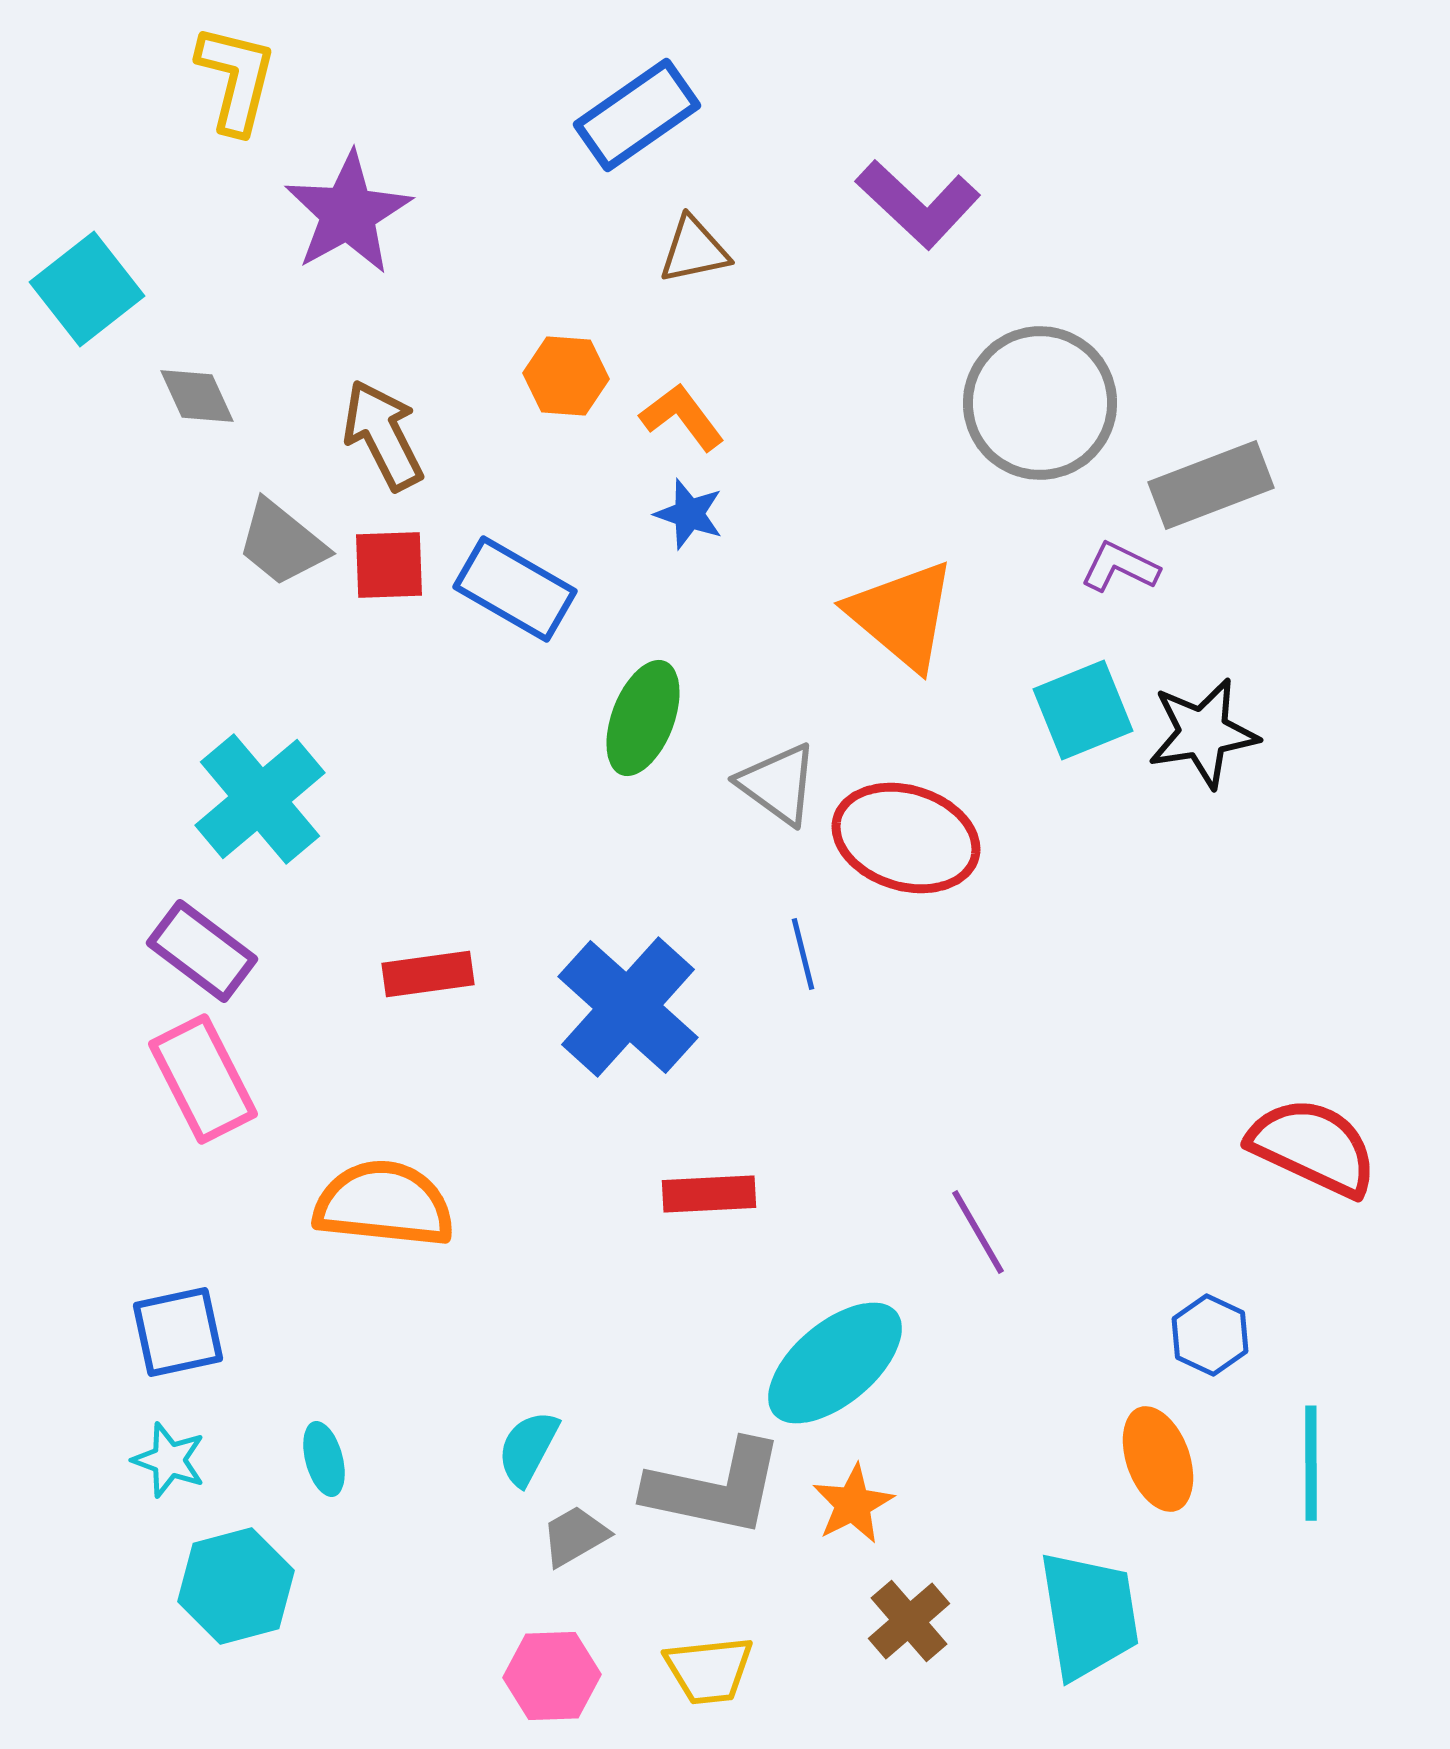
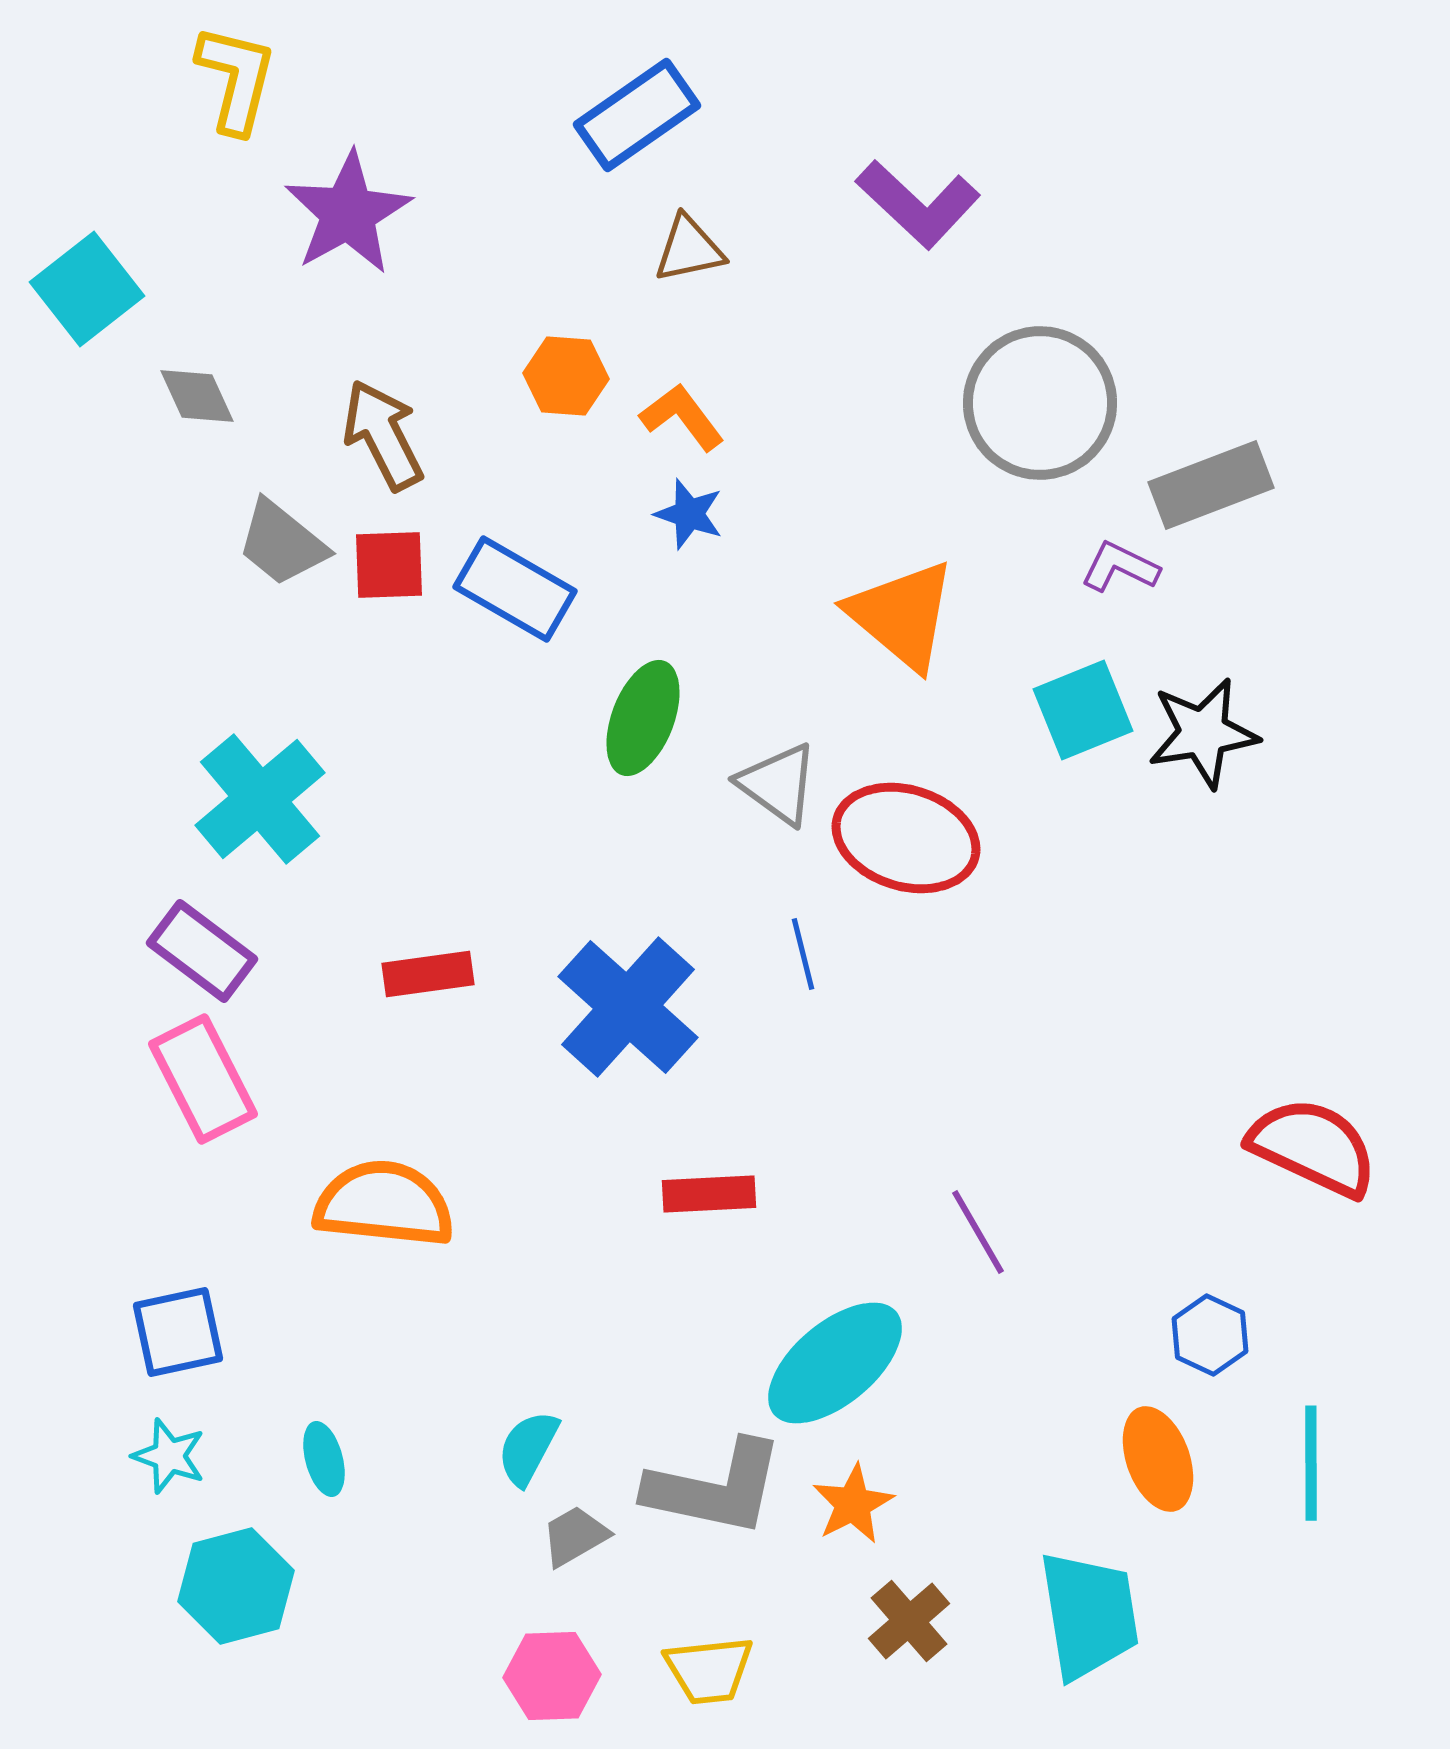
brown triangle at (694, 250): moved 5 px left, 1 px up
cyan star at (169, 1460): moved 4 px up
